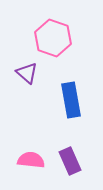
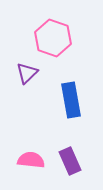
purple triangle: rotated 35 degrees clockwise
